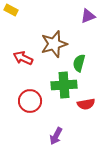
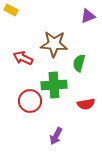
brown star: rotated 20 degrees clockwise
green cross: moved 10 px left
